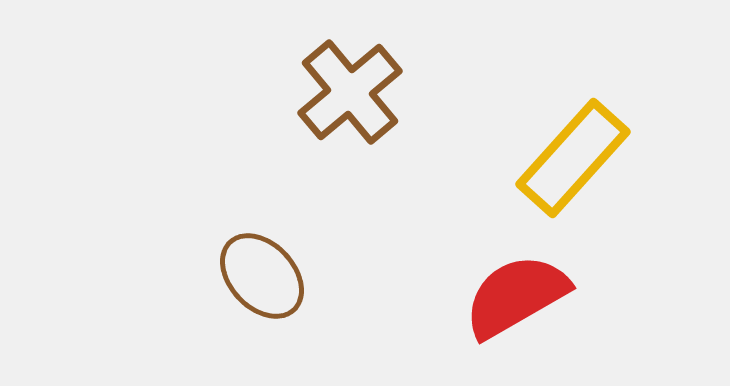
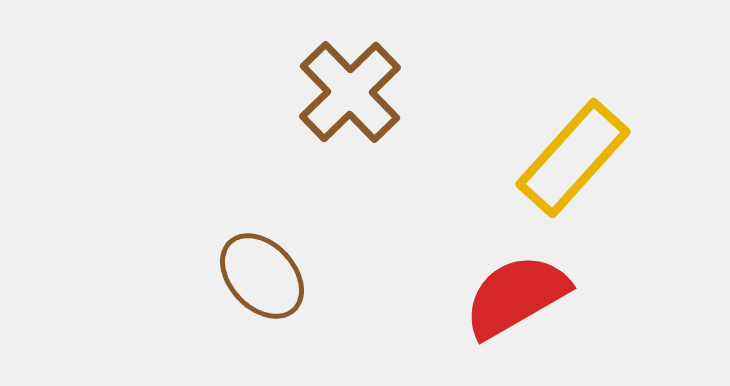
brown cross: rotated 4 degrees counterclockwise
